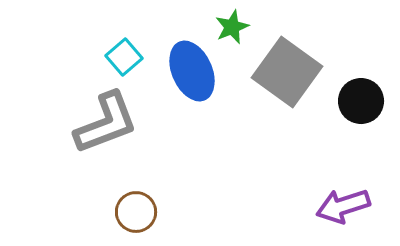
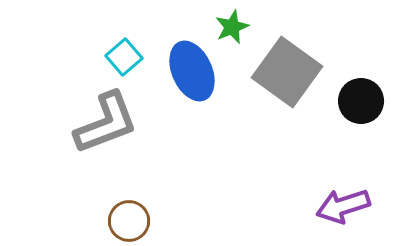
brown circle: moved 7 px left, 9 px down
